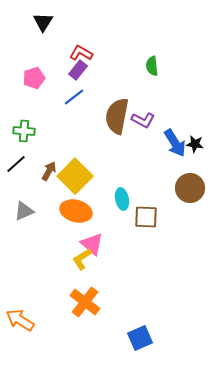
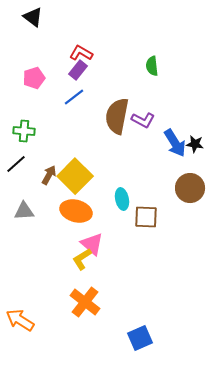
black triangle: moved 10 px left, 5 px up; rotated 25 degrees counterclockwise
brown arrow: moved 4 px down
gray triangle: rotated 20 degrees clockwise
